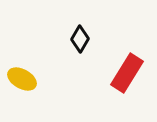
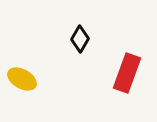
red rectangle: rotated 12 degrees counterclockwise
